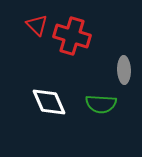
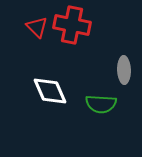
red triangle: moved 2 px down
red cross: moved 11 px up; rotated 6 degrees counterclockwise
white diamond: moved 1 px right, 11 px up
